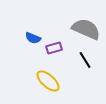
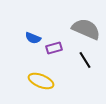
yellow ellipse: moved 7 px left; rotated 20 degrees counterclockwise
